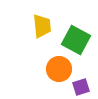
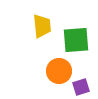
green square: rotated 32 degrees counterclockwise
orange circle: moved 2 px down
